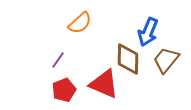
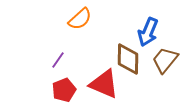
orange semicircle: moved 4 px up
brown trapezoid: moved 1 px left
